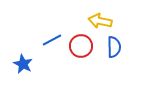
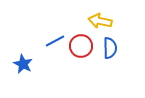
blue line: moved 3 px right, 1 px down
blue semicircle: moved 4 px left, 1 px down
